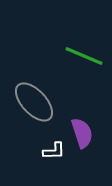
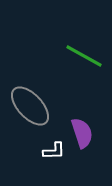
green line: rotated 6 degrees clockwise
gray ellipse: moved 4 px left, 4 px down
